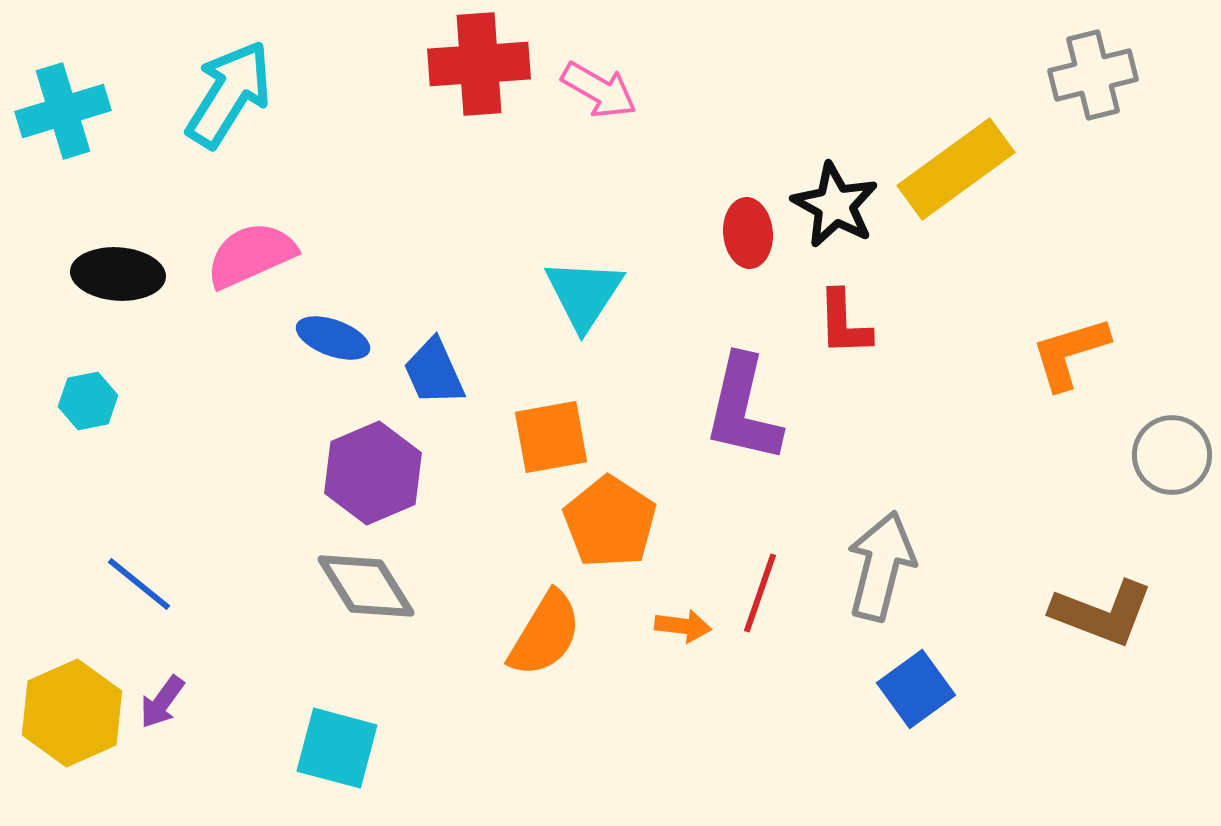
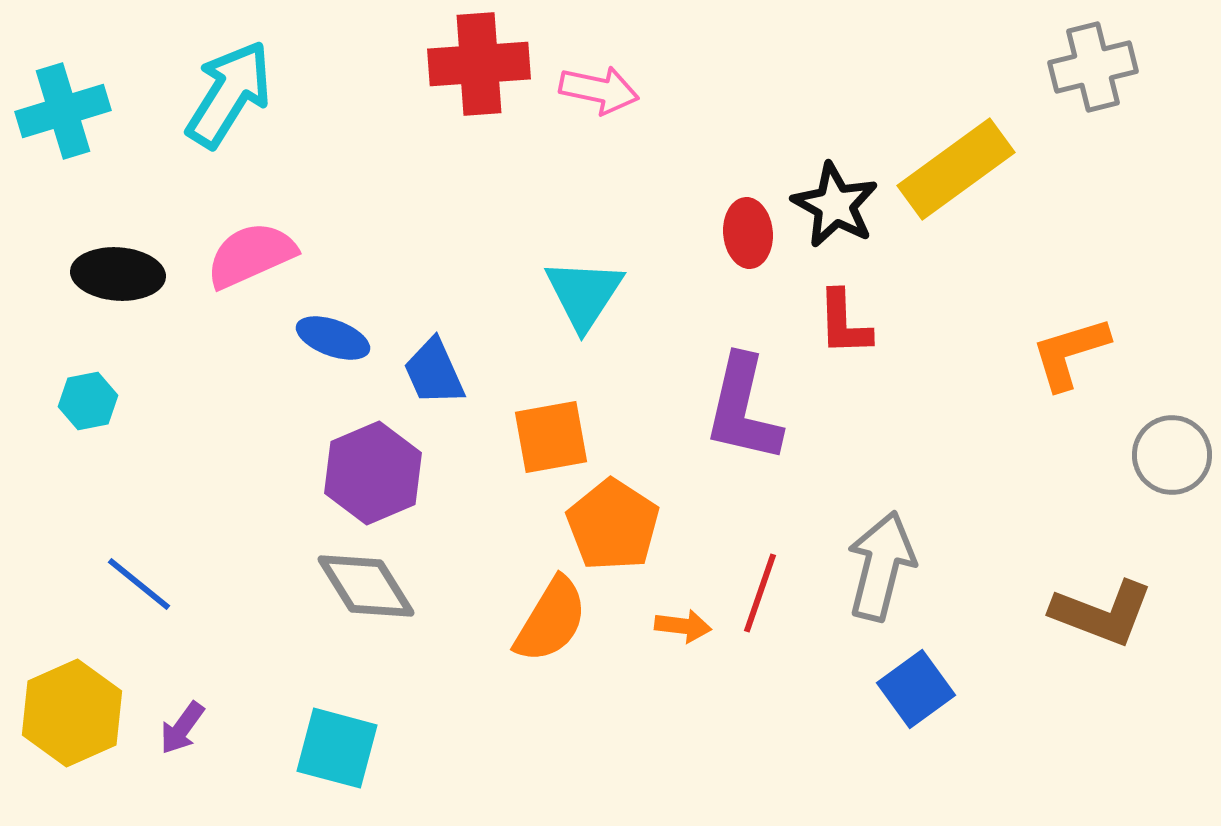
gray cross: moved 8 px up
pink arrow: rotated 18 degrees counterclockwise
orange pentagon: moved 3 px right, 3 px down
orange semicircle: moved 6 px right, 14 px up
purple arrow: moved 20 px right, 26 px down
